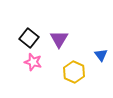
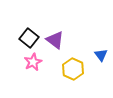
purple triangle: moved 4 px left, 1 px down; rotated 24 degrees counterclockwise
pink star: rotated 30 degrees clockwise
yellow hexagon: moved 1 px left, 3 px up
